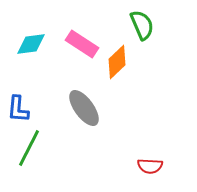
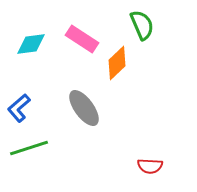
pink rectangle: moved 5 px up
orange diamond: moved 1 px down
blue L-shape: moved 1 px right, 1 px up; rotated 44 degrees clockwise
green line: rotated 45 degrees clockwise
